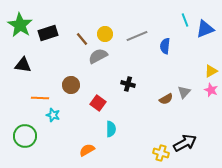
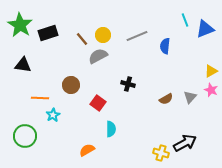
yellow circle: moved 2 px left, 1 px down
gray triangle: moved 6 px right, 5 px down
cyan star: rotated 24 degrees clockwise
